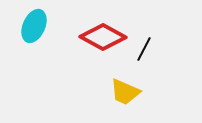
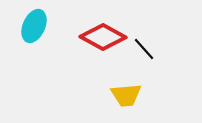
black line: rotated 70 degrees counterclockwise
yellow trapezoid: moved 1 px right, 3 px down; rotated 28 degrees counterclockwise
